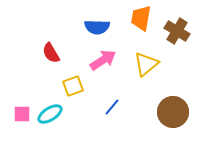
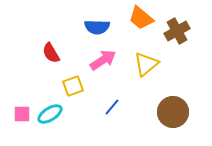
orange trapezoid: rotated 60 degrees counterclockwise
brown cross: rotated 30 degrees clockwise
